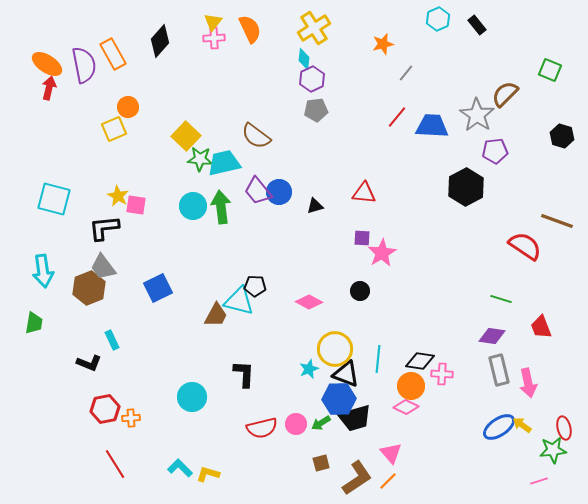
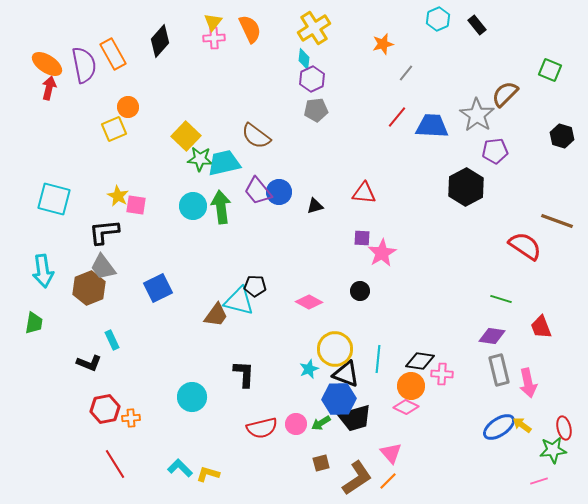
black L-shape at (104, 228): moved 4 px down
brown trapezoid at (216, 315): rotated 8 degrees clockwise
